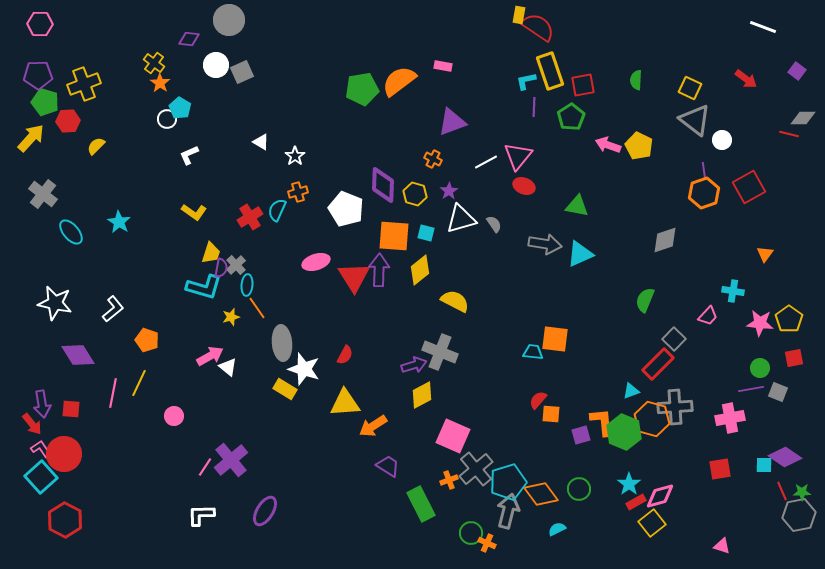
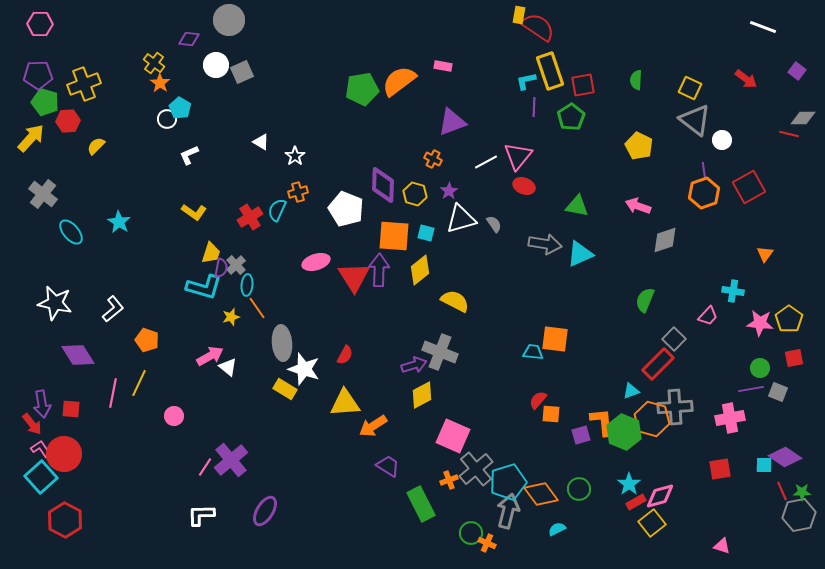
pink arrow at (608, 145): moved 30 px right, 61 px down
